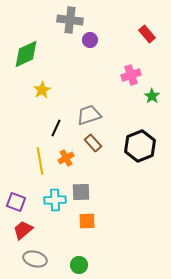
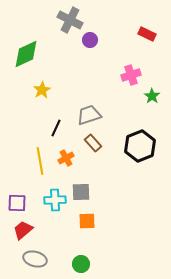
gray cross: rotated 20 degrees clockwise
red rectangle: rotated 24 degrees counterclockwise
purple square: moved 1 px right, 1 px down; rotated 18 degrees counterclockwise
green circle: moved 2 px right, 1 px up
